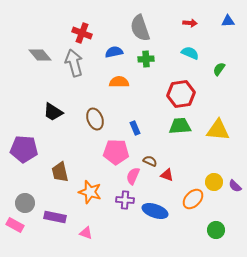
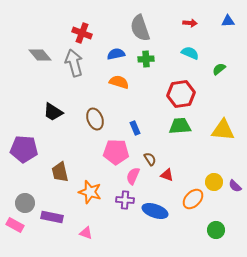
blue semicircle: moved 2 px right, 2 px down
green semicircle: rotated 16 degrees clockwise
orange semicircle: rotated 18 degrees clockwise
yellow triangle: moved 5 px right
brown semicircle: moved 2 px up; rotated 32 degrees clockwise
purple rectangle: moved 3 px left
